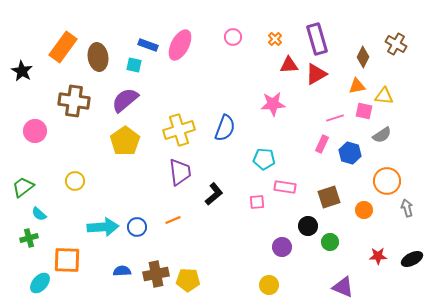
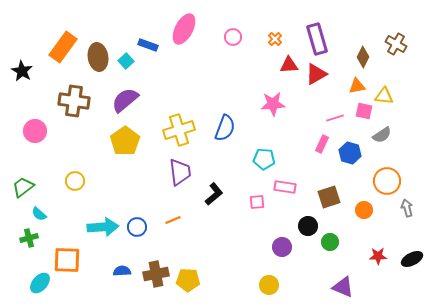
pink ellipse at (180, 45): moved 4 px right, 16 px up
cyan square at (134, 65): moved 8 px left, 4 px up; rotated 35 degrees clockwise
